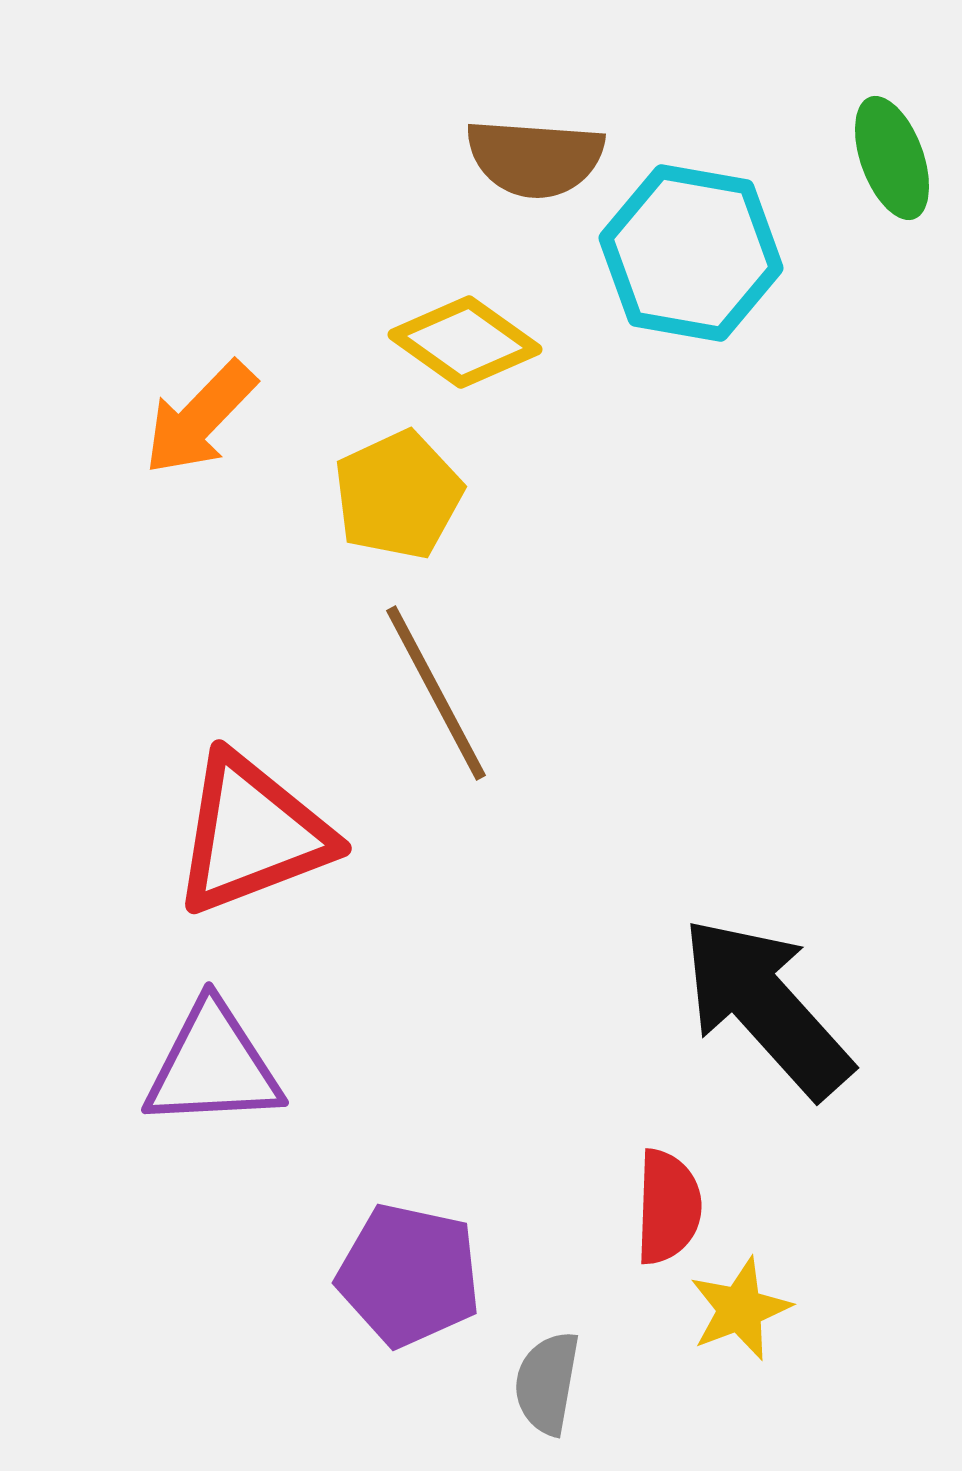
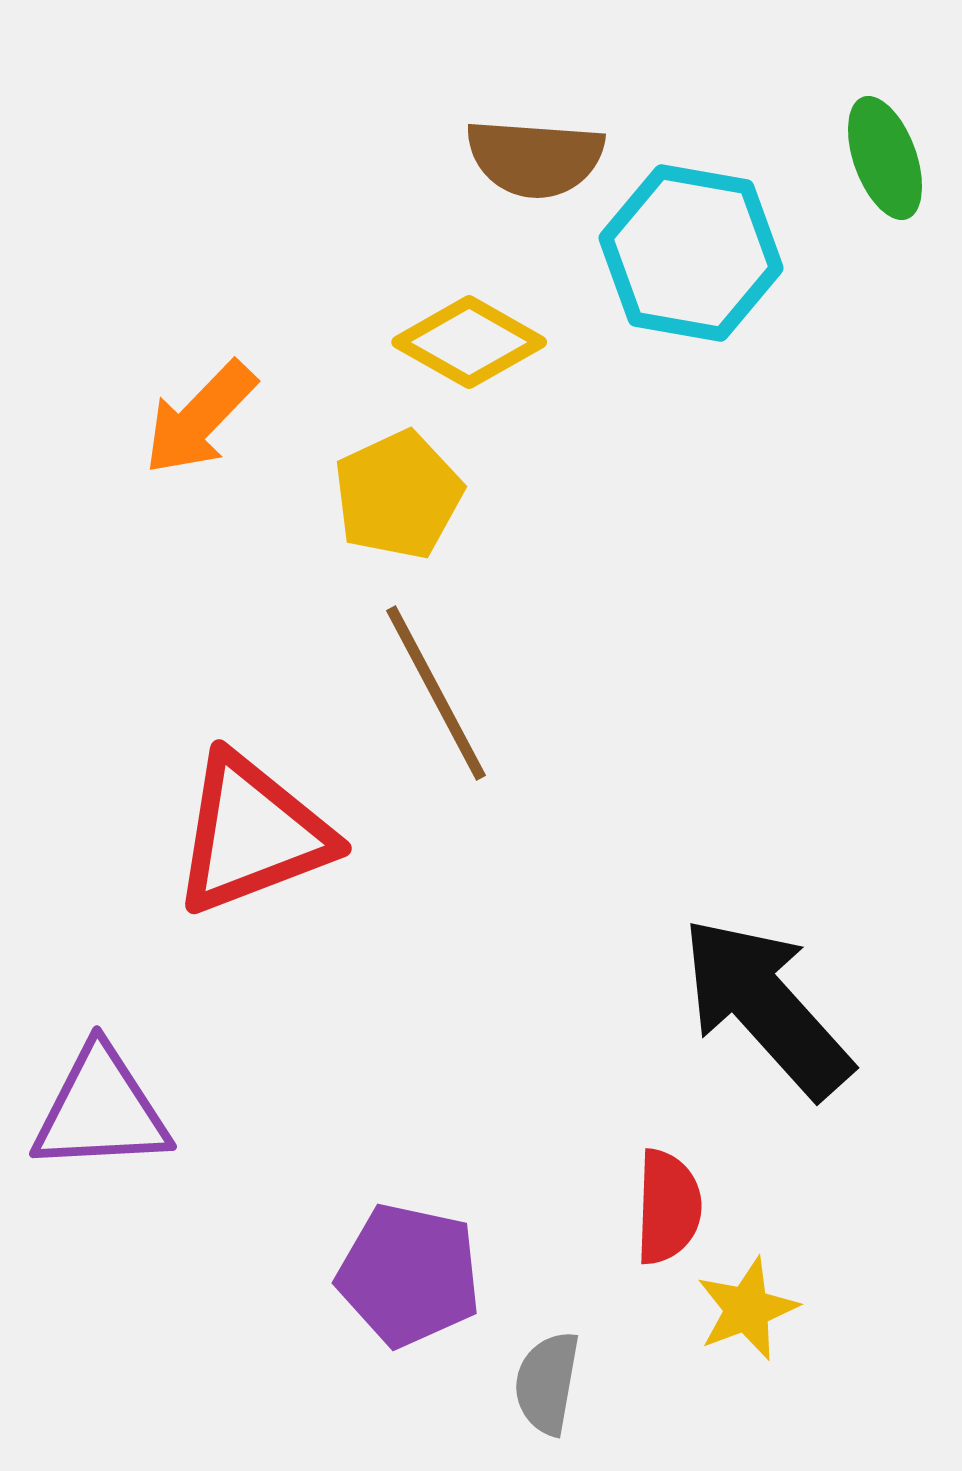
green ellipse: moved 7 px left
yellow diamond: moved 4 px right; rotated 6 degrees counterclockwise
purple triangle: moved 112 px left, 44 px down
yellow star: moved 7 px right
